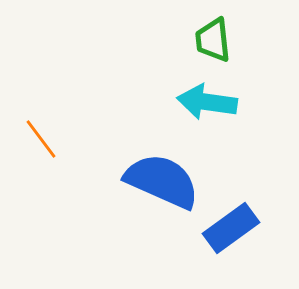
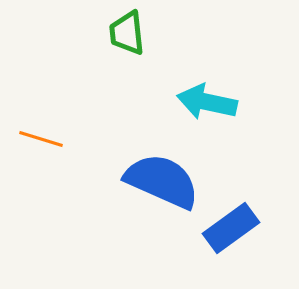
green trapezoid: moved 86 px left, 7 px up
cyan arrow: rotated 4 degrees clockwise
orange line: rotated 36 degrees counterclockwise
